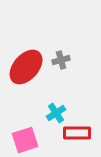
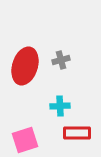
red ellipse: moved 1 px left, 1 px up; rotated 24 degrees counterclockwise
cyan cross: moved 4 px right, 7 px up; rotated 30 degrees clockwise
